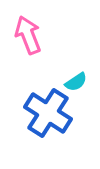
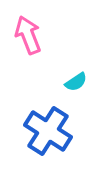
blue cross: moved 18 px down
